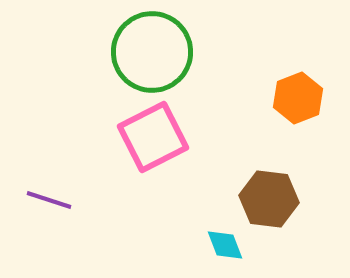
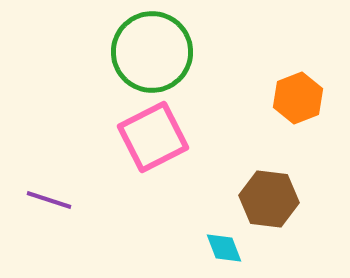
cyan diamond: moved 1 px left, 3 px down
